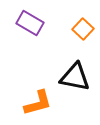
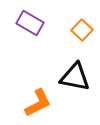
orange square: moved 1 px left, 1 px down
orange L-shape: rotated 12 degrees counterclockwise
